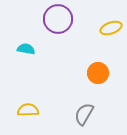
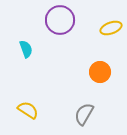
purple circle: moved 2 px right, 1 px down
cyan semicircle: rotated 60 degrees clockwise
orange circle: moved 2 px right, 1 px up
yellow semicircle: rotated 35 degrees clockwise
